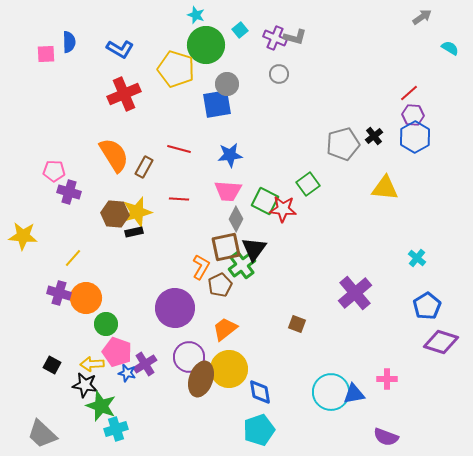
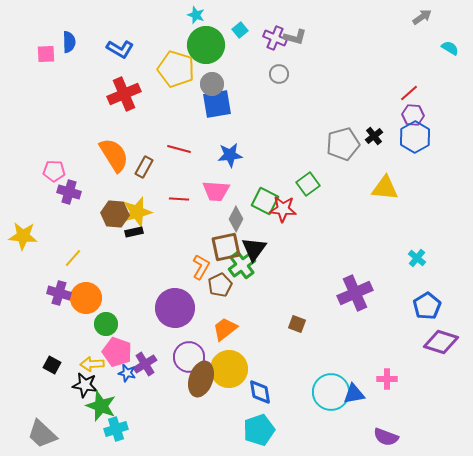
gray circle at (227, 84): moved 15 px left
pink trapezoid at (228, 191): moved 12 px left
purple cross at (355, 293): rotated 16 degrees clockwise
